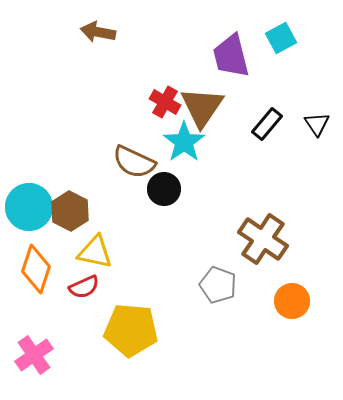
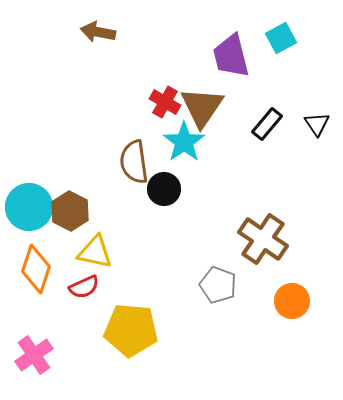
brown semicircle: rotated 57 degrees clockwise
